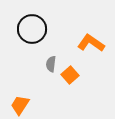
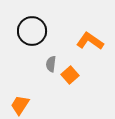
black circle: moved 2 px down
orange L-shape: moved 1 px left, 2 px up
